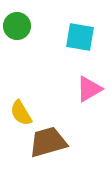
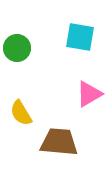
green circle: moved 22 px down
pink triangle: moved 5 px down
brown trapezoid: moved 11 px right; rotated 21 degrees clockwise
